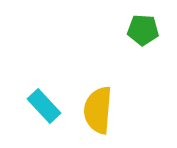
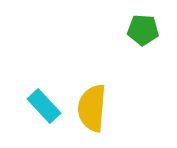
yellow semicircle: moved 6 px left, 2 px up
